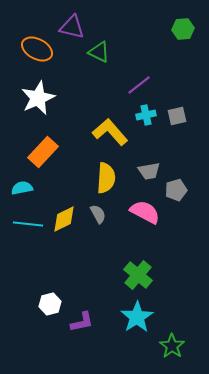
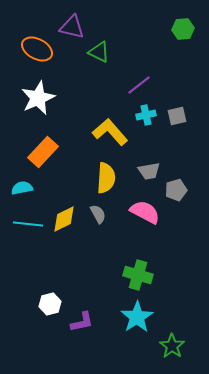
green cross: rotated 24 degrees counterclockwise
